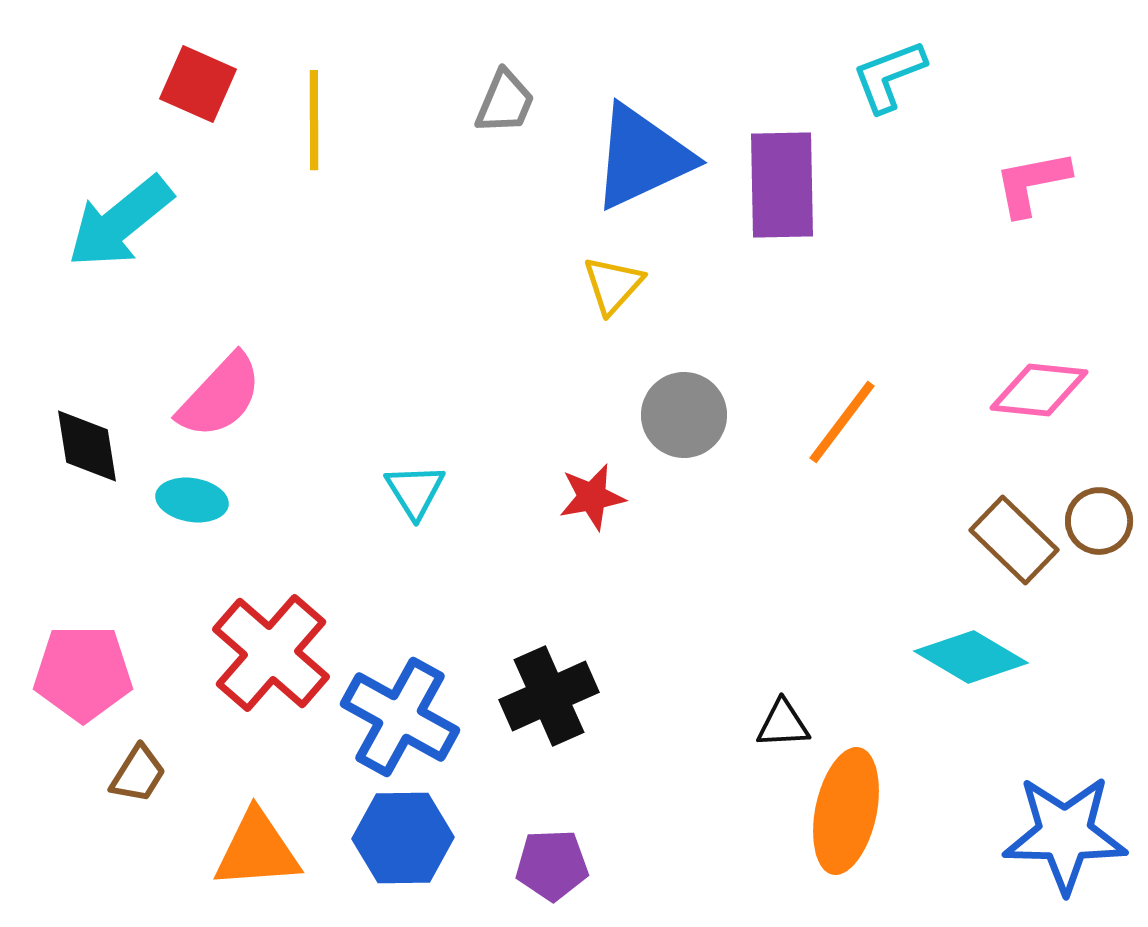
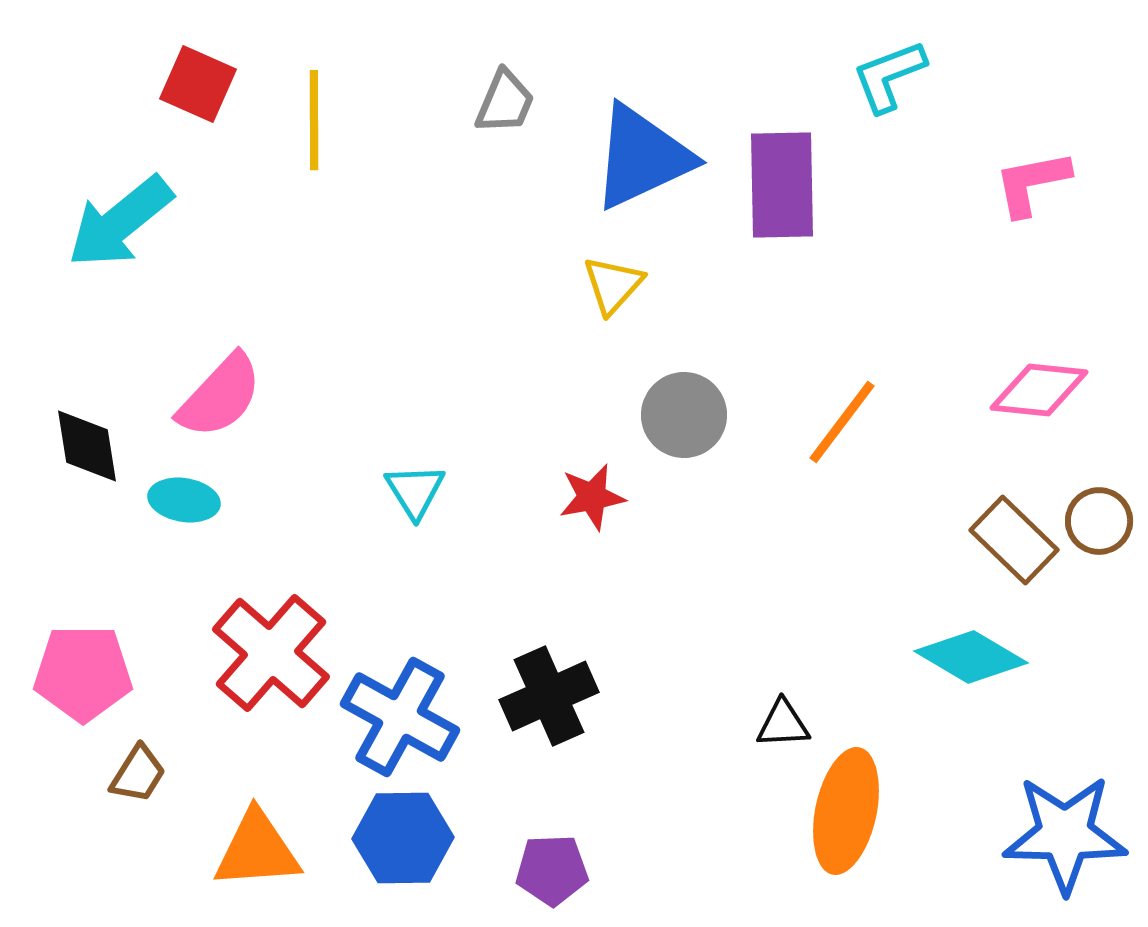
cyan ellipse: moved 8 px left
purple pentagon: moved 5 px down
